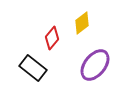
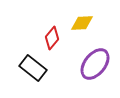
yellow diamond: rotated 35 degrees clockwise
purple ellipse: moved 1 px up
